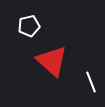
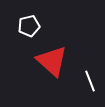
white line: moved 1 px left, 1 px up
